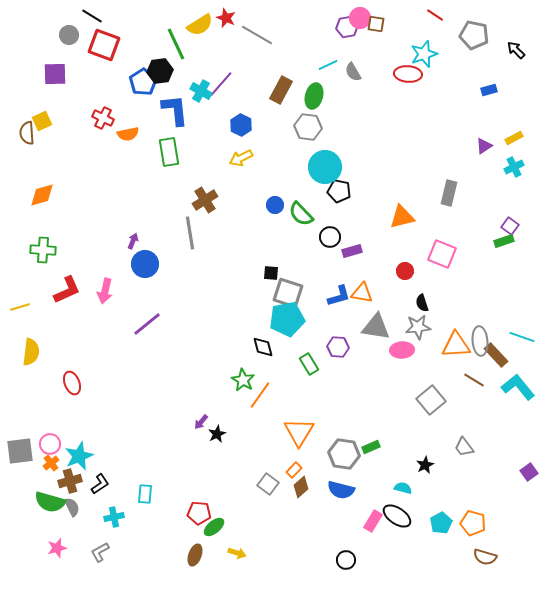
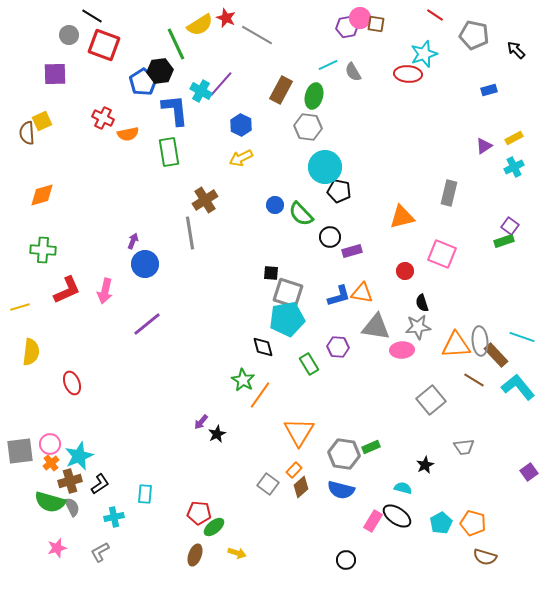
gray trapezoid at (464, 447): rotated 60 degrees counterclockwise
